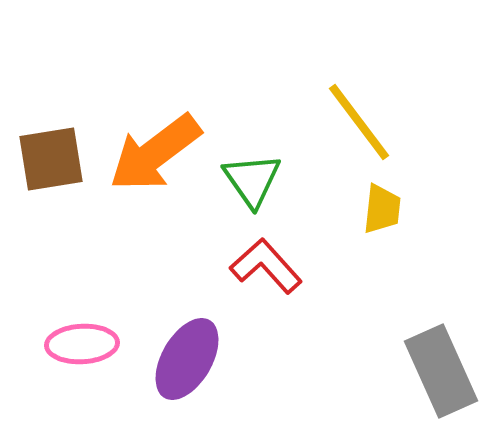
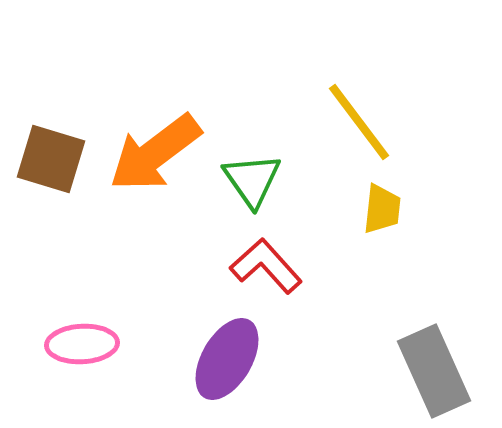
brown square: rotated 26 degrees clockwise
purple ellipse: moved 40 px right
gray rectangle: moved 7 px left
